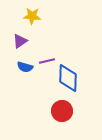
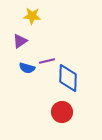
blue semicircle: moved 2 px right, 1 px down
red circle: moved 1 px down
